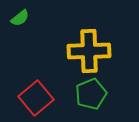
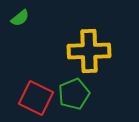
green pentagon: moved 17 px left
red square: rotated 24 degrees counterclockwise
